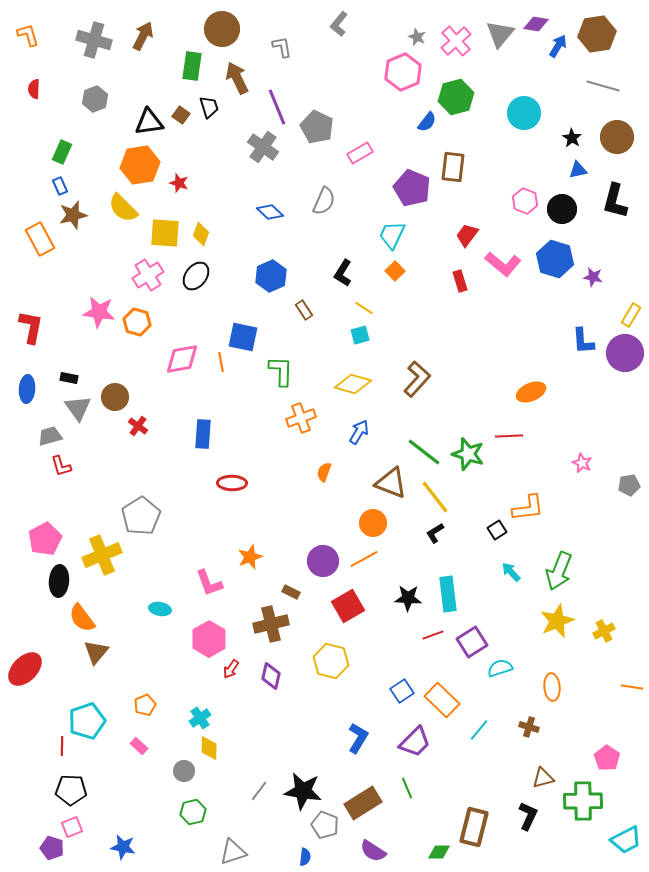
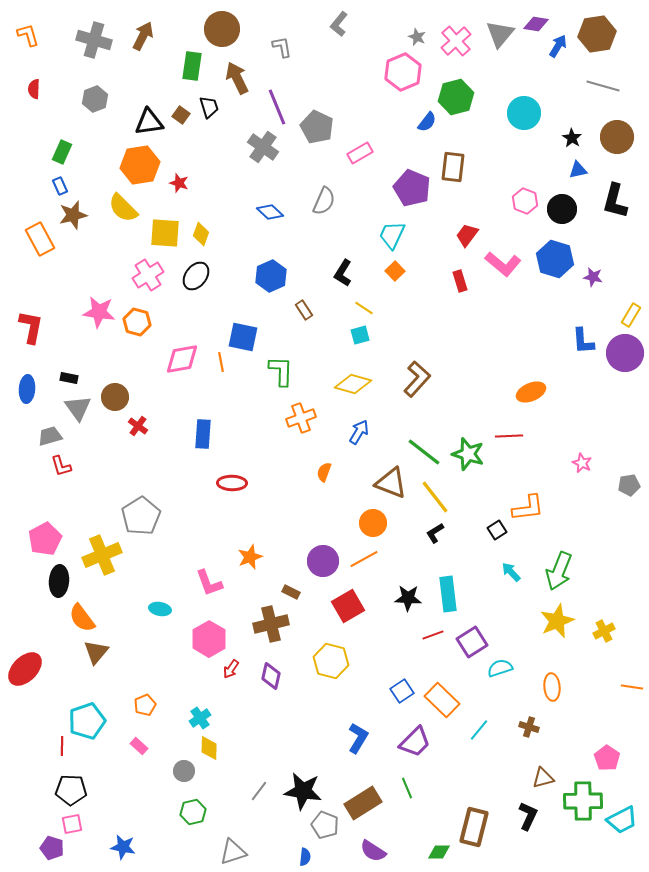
pink square at (72, 827): moved 3 px up; rotated 10 degrees clockwise
cyan trapezoid at (626, 840): moved 4 px left, 20 px up
